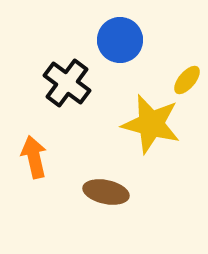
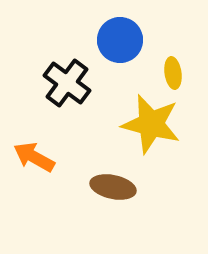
yellow ellipse: moved 14 px left, 7 px up; rotated 48 degrees counterclockwise
orange arrow: rotated 48 degrees counterclockwise
brown ellipse: moved 7 px right, 5 px up
